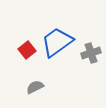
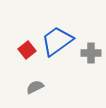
blue trapezoid: moved 1 px up
gray cross: rotated 18 degrees clockwise
